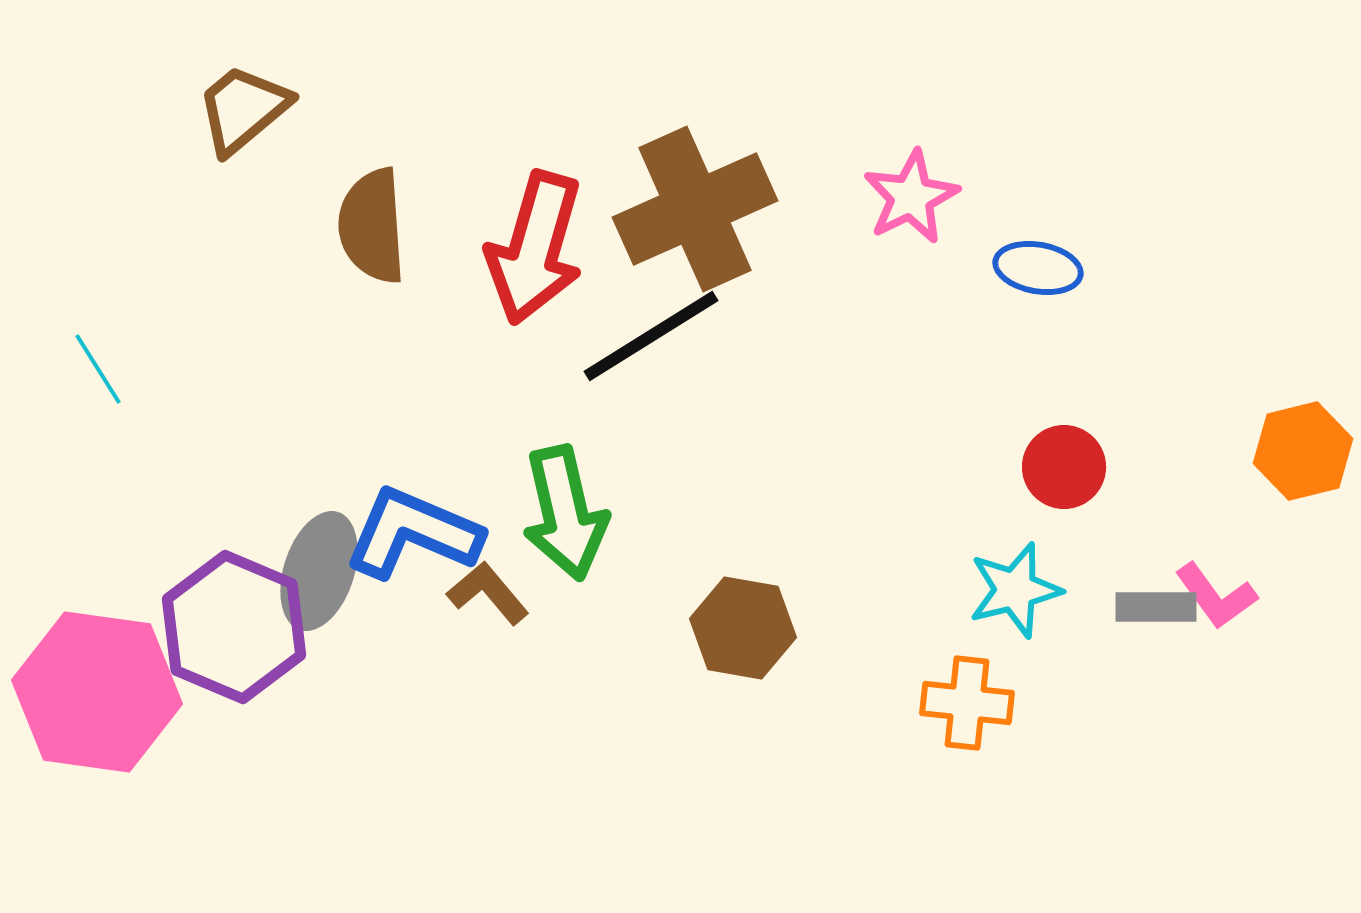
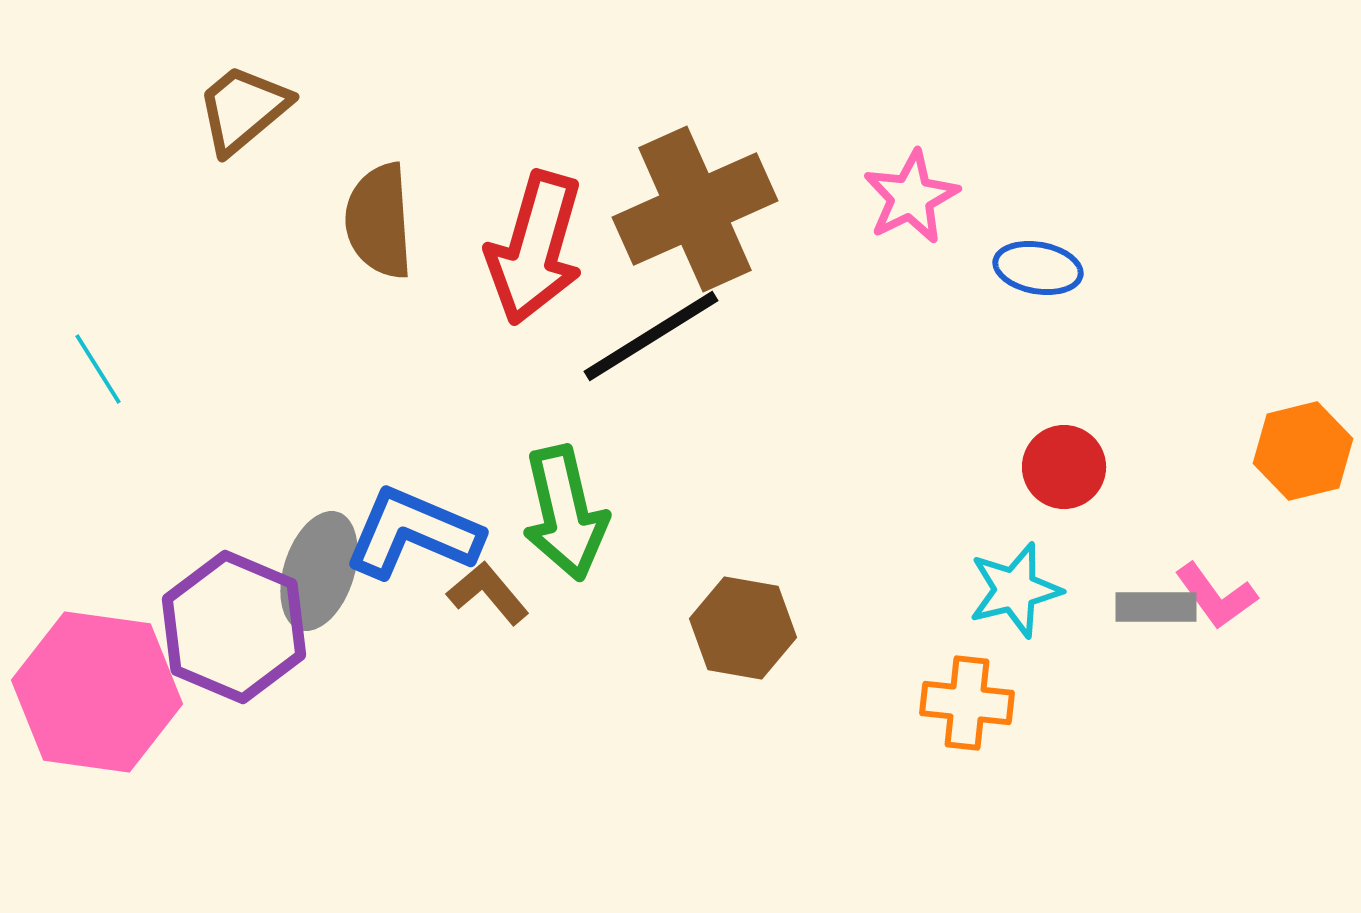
brown semicircle: moved 7 px right, 5 px up
